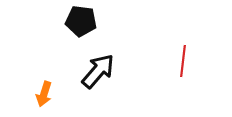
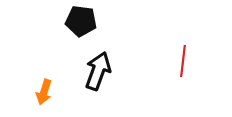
black arrow: rotated 21 degrees counterclockwise
orange arrow: moved 2 px up
